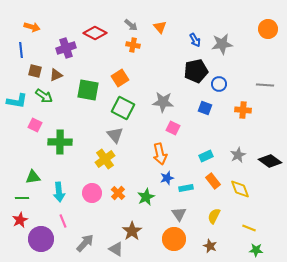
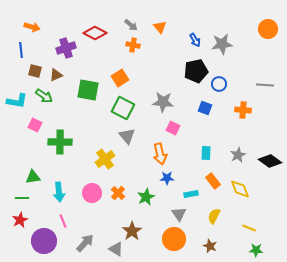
gray triangle at (115, 135): moved 12 px right, 1 px down
cyan rectangle at (206, 156): moved 3 px up; rotated 64 degrees counterclockwise
blue star at (167, 178): rotated 16 degrees clockwise
cyan rectangle at (186, 188): moved 5 px right, 6 px down
purple circle at (41, 239): moved 3 px right, 2 px down
